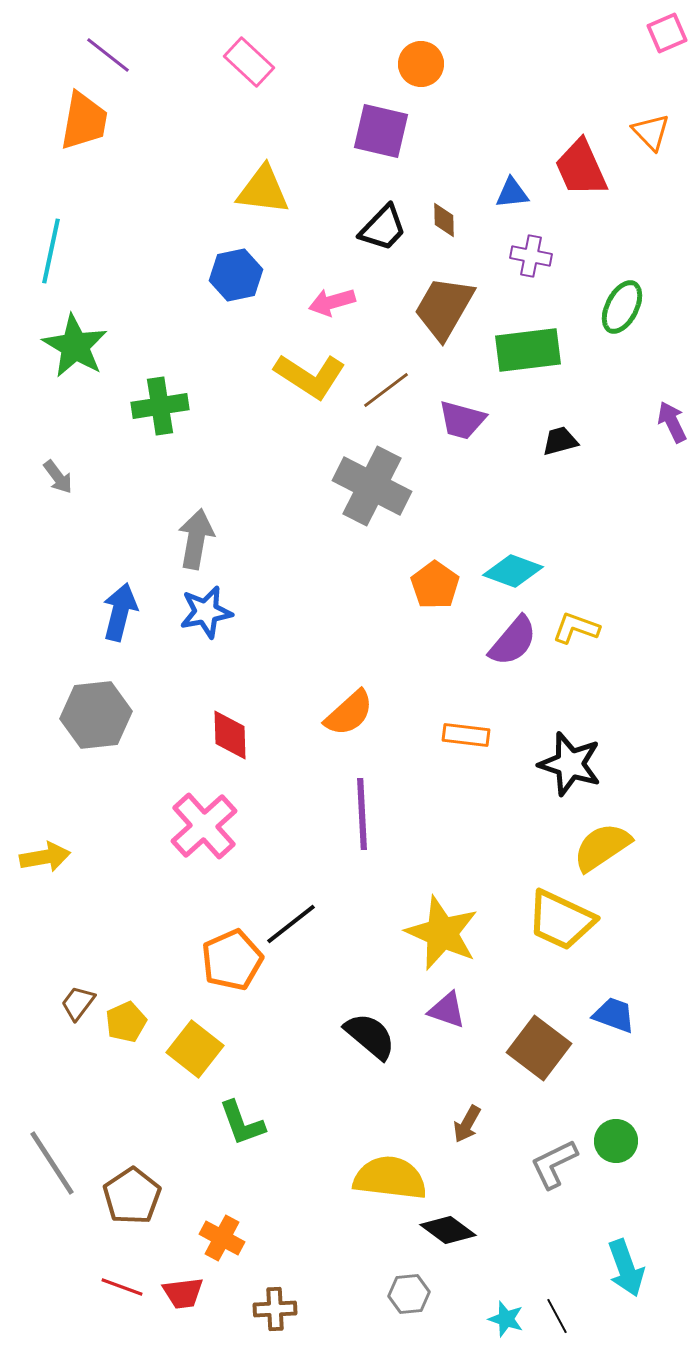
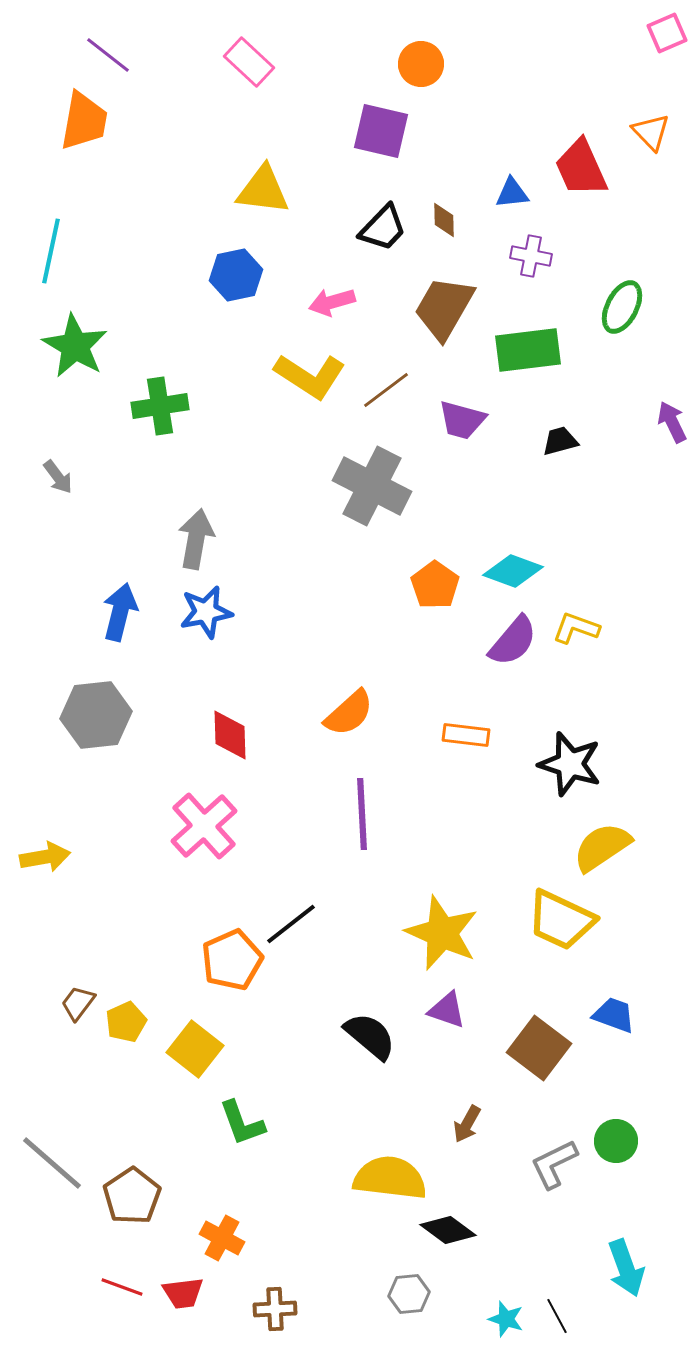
gray line at (52, 1163): rotated 16 degrees counterclockwise
